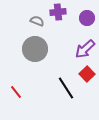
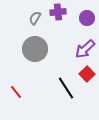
gray semicircle: moved 2 px left, 3 px up; rotated 80 degrees counterclockwise
